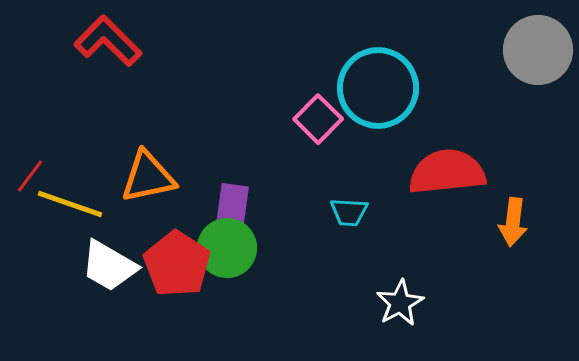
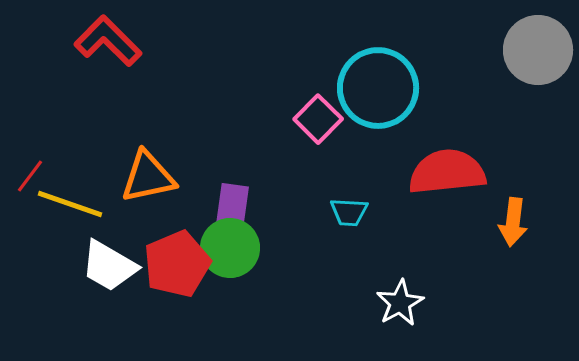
green circle: moved 3 px right
red pentagon: rotated 16 degrees clockwise
